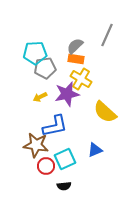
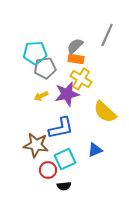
yellow arrow: moved 1 px right, 1 px up
blue L-shape: moved 6 px right, 2 px down
red circle: moved 2 px right, 4 px down
